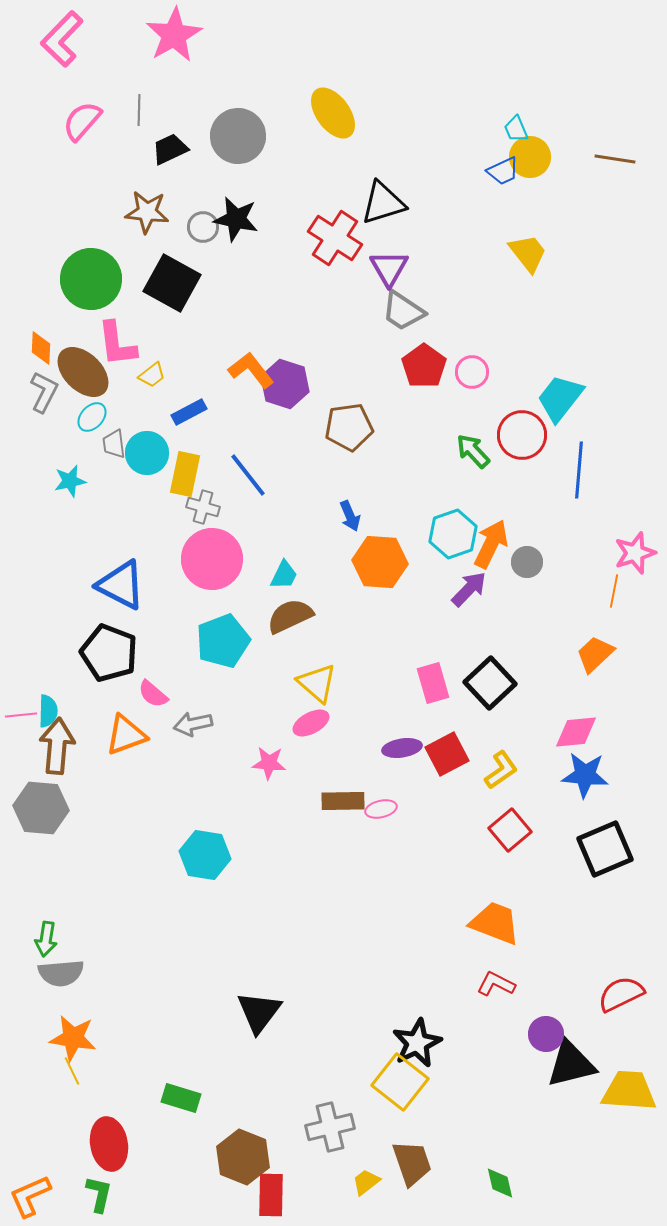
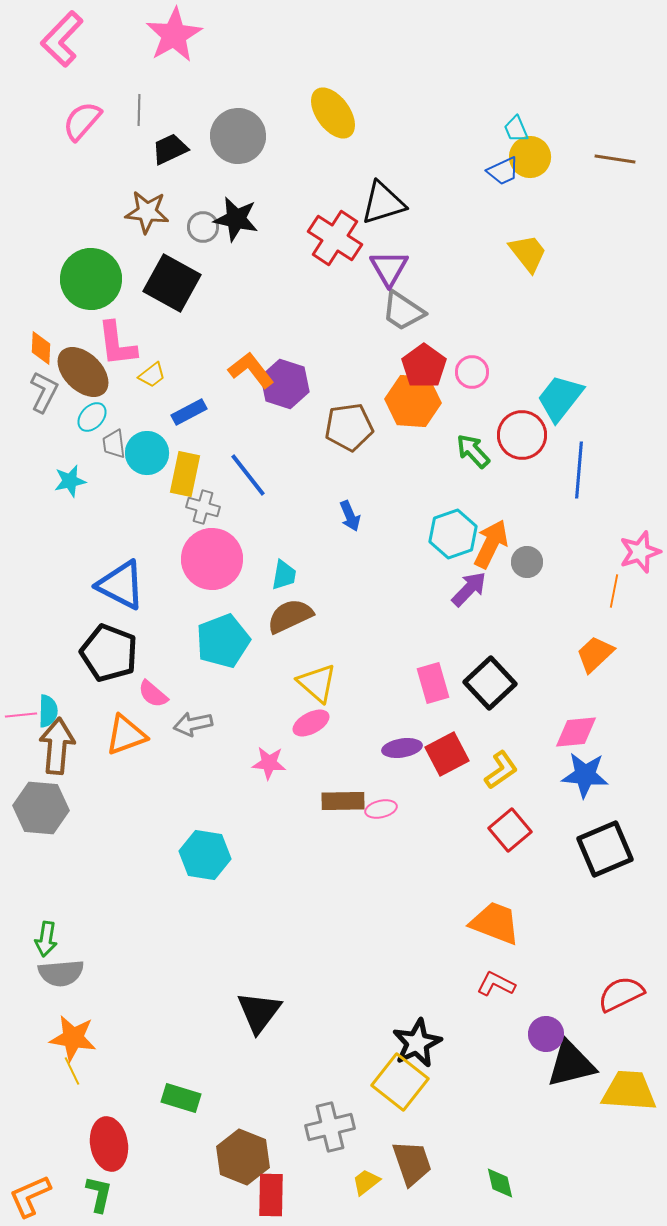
pink star at (635, 553): moved 5 px right, 1 px up
orange hexagon at (380, 562): moved 33 px right, 161 px up
cyan trapezoid at (284, 575): rotated 16 degrees counterclockwise
